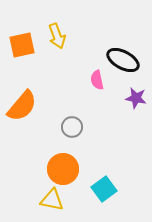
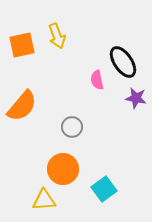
black ellipse: moved 2 px down; rotated 28 degrees clockwise
yellow triangle: moved 8 px left; rotated 15 degrees counterclockwise
